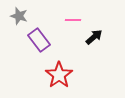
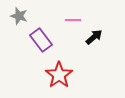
purple rectangle: moved 2 px right
